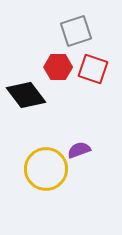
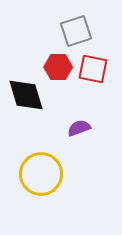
red square: rotated 8 degrees counterclockwise
black diamond: rotated 21 degrees clockwise
purple semicircle: moved 22 px up
yellow circle: moved 5 px left, 5 px down
